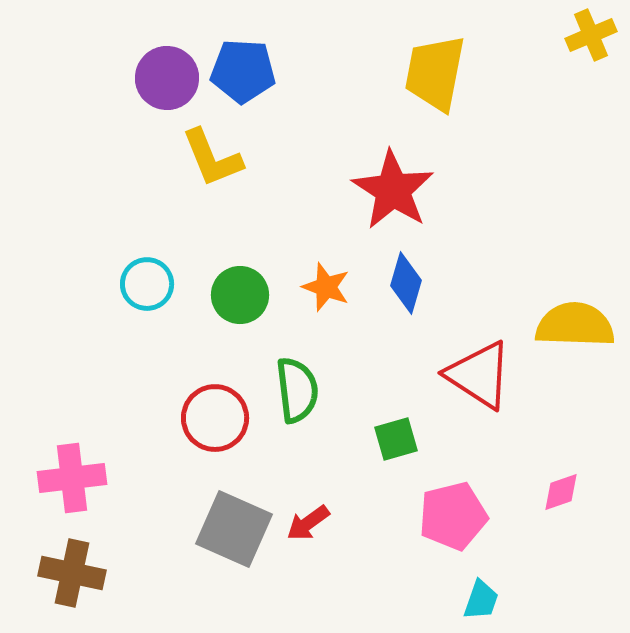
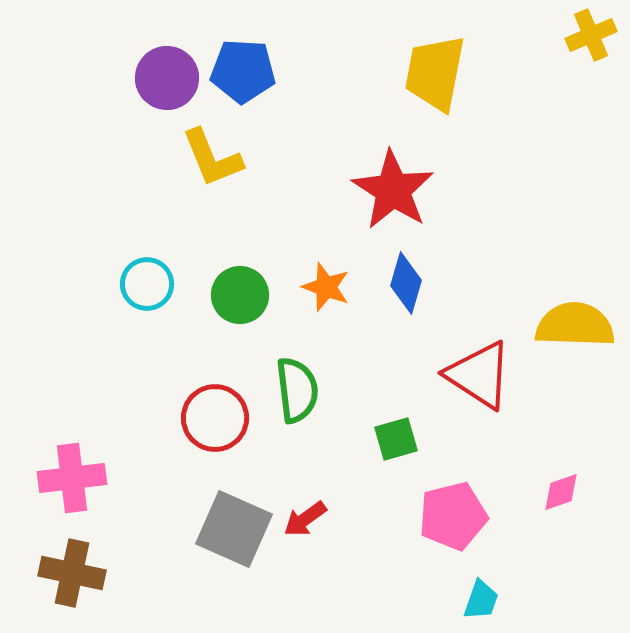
red arrow: moved 3 px left, 4 px up
